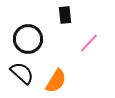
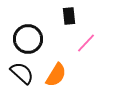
black rectangle: moved 4 px right, 1 px down
pink line: moved 3 px left
orange semicircle: moved 6 px up
